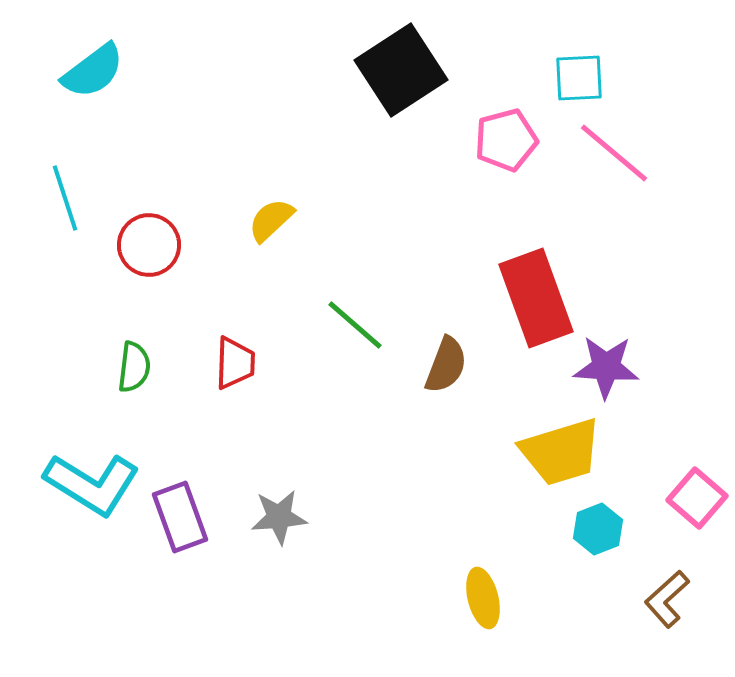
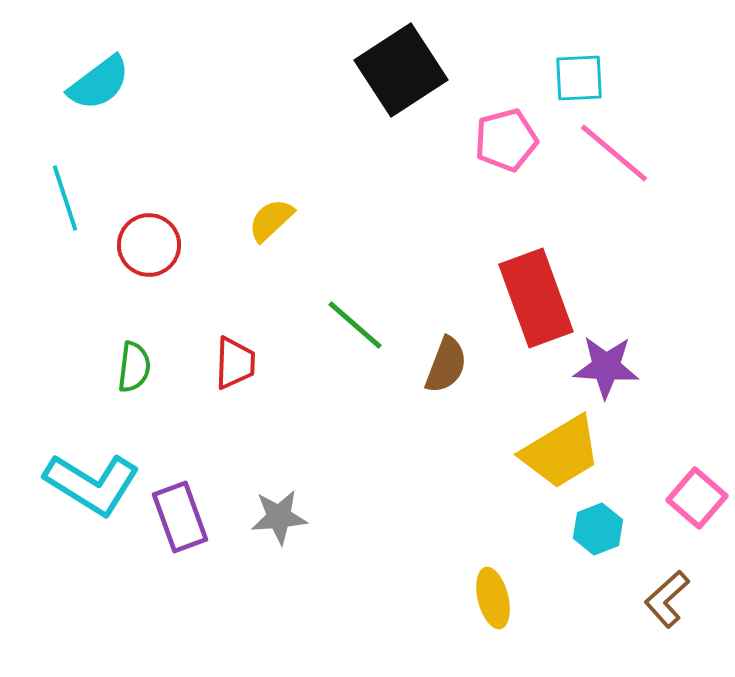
cyan semicircle: moved 6 px right, 12 px down
yellow trapezoid: rotated 14 degrees counterclockwise
yellow ellipse: moved 10 px right
